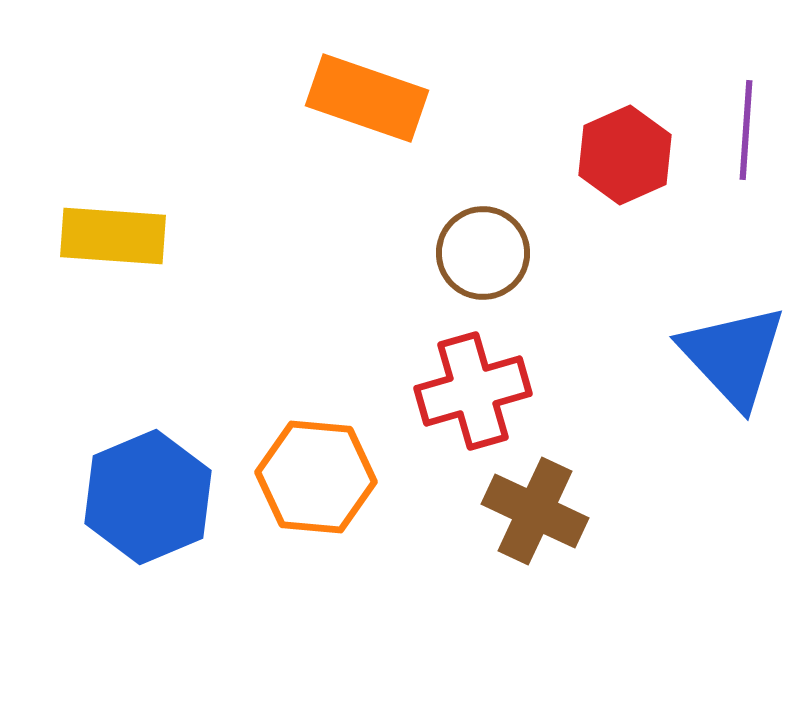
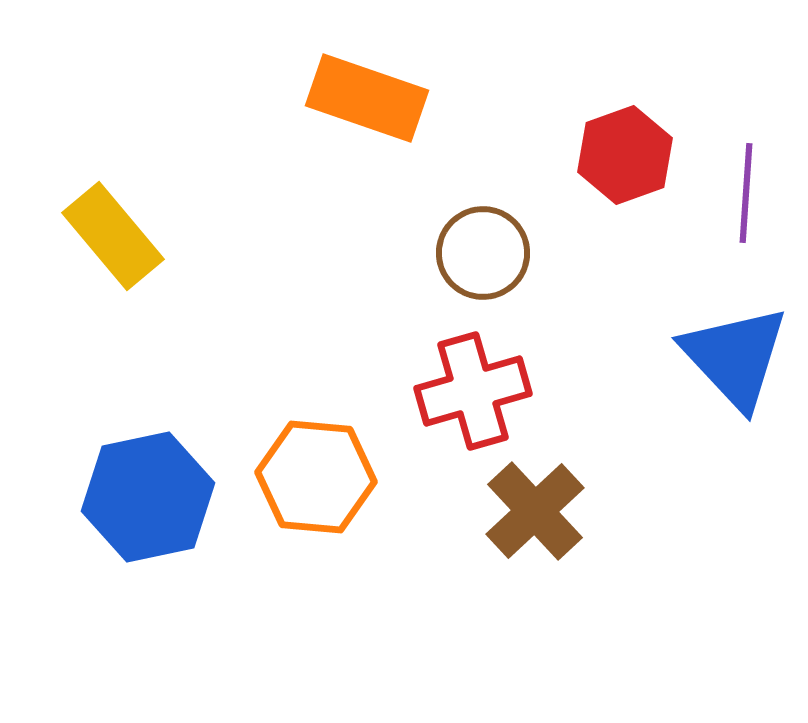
purple line: moved 63 px down
red hexagon: rotated 4 degrees clockwise
yellow rectangle: rotated 46 degrees clockwise
blue triangle: moved 2 px right, 1 px down
blue hexagon: rotated 11 degrees clockwise
brown cross: rotated 22 degrees clockwise
